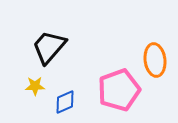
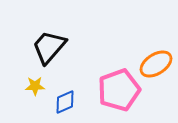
orange ellipse: moved 1 px right, 4 px down; rotated 64 degrees clockwise
